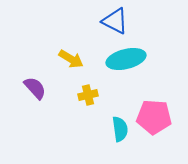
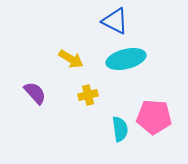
purple semicircle: moved 5 px down
